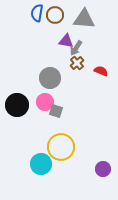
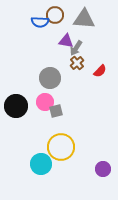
blue semicircle: moved 3 px right, 9 px down; rotated 96 degrees counterclockwise
red semicircle: moved 1 px left; rotated 112 degrees clockwise
black circle: moved 1 px left, 1 px down
gray square: rotated 32 degrees counterclockwise
